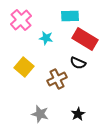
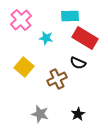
red rectangle: moved 1 px up
